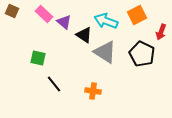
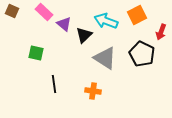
pink rectangle: moved 2 px up
purple triangle: moved 2 px down
black triangle: rotated 42 degrees clockwise
gray triangle: moved 6 px down
green square: moved 2 px left, 5 px up
black line: rotated 30 degrees clockwise
